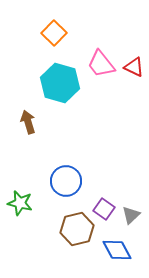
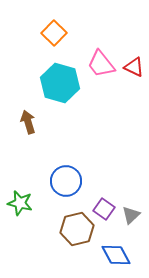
blue diamond: moved 1 px left, 5 px down
